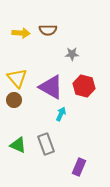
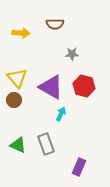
brown semicircle: moved 7 px right, 6 px up
